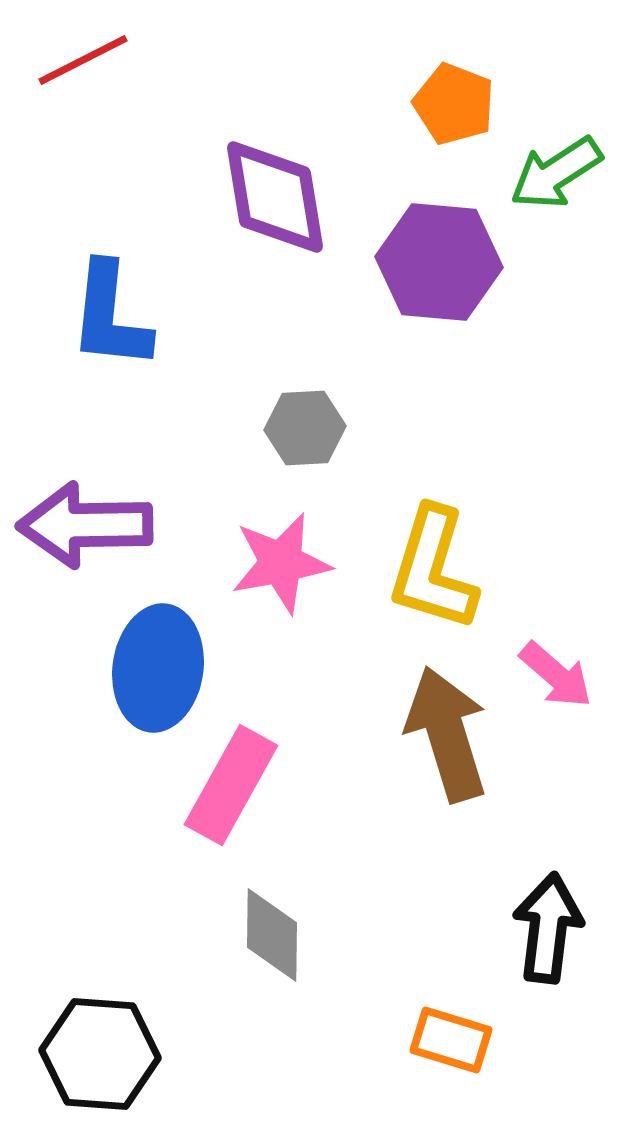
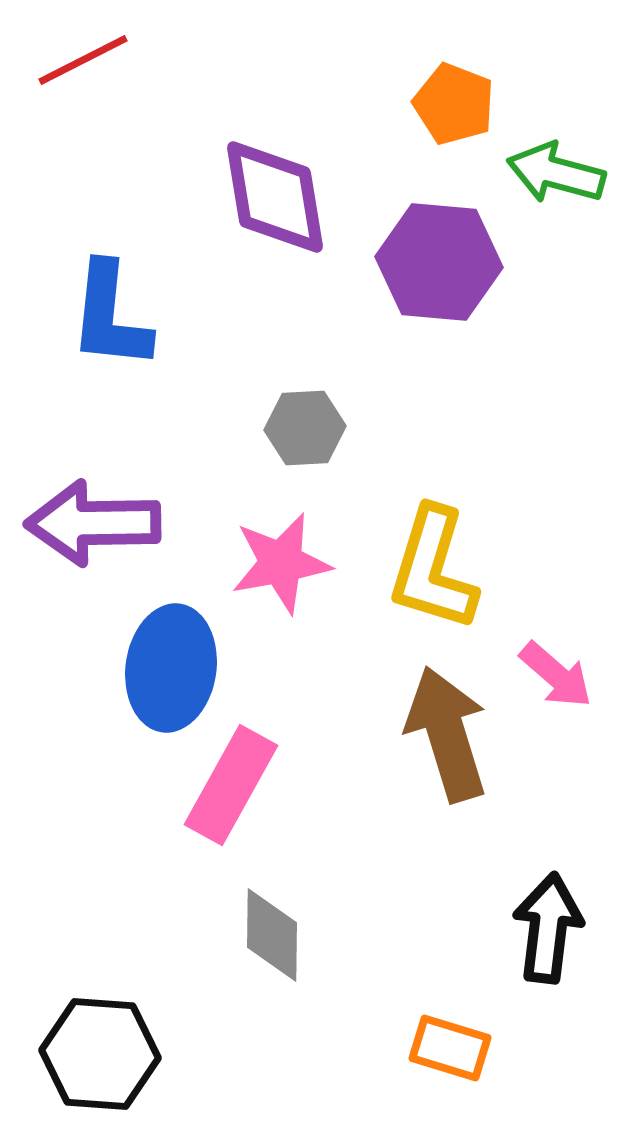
green arrow: rotated 48 degrees clockwise
purple arrow: moved 8 px right, 2 px up
blue ellipse: moved 13 px right
orange rectangle: moved 1 px left, 8 px down
